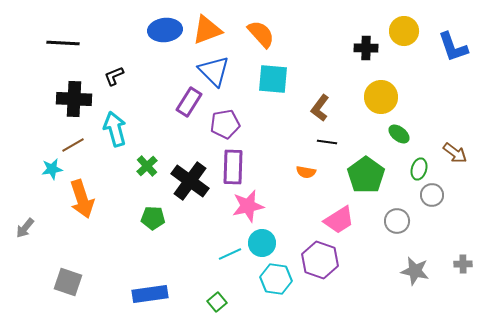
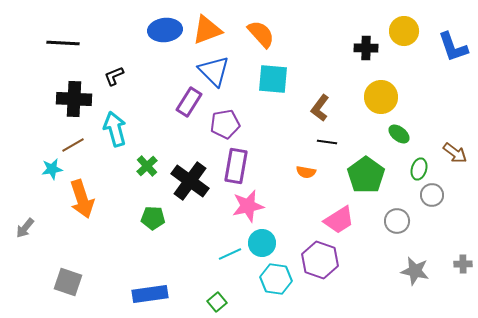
purple rectangle at (233, 167): moved 3 px right, 1 px up; rotated 8 degrees clockwise
